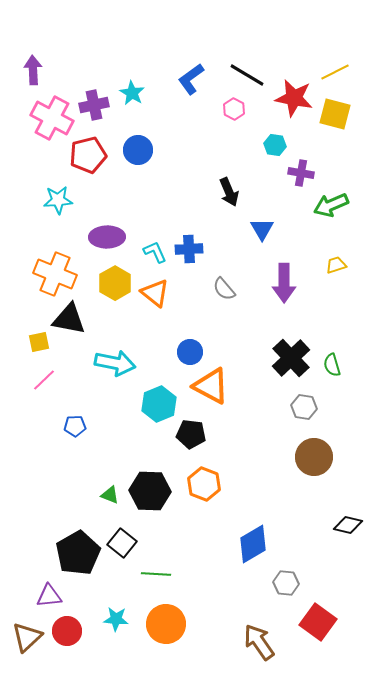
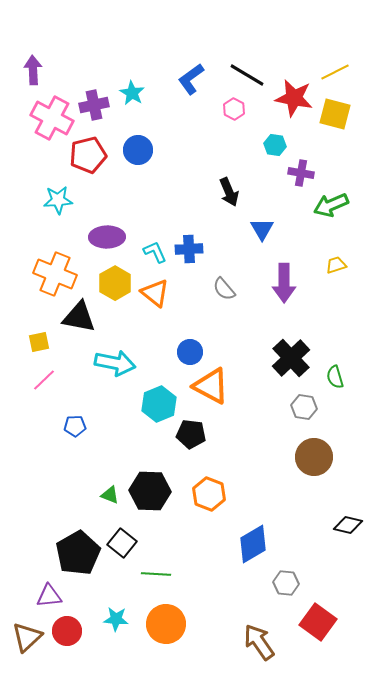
black triangle at (69, 319): moved 10 px right, 2 px up
green semicircle at (332, 365): moved 3 px right, 12 px down
orange hexagon at (204, 484): moved 5 px right, 10 px down
